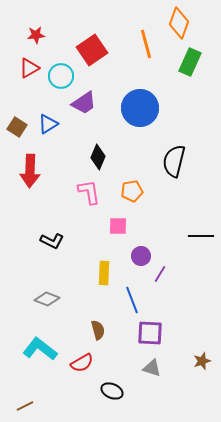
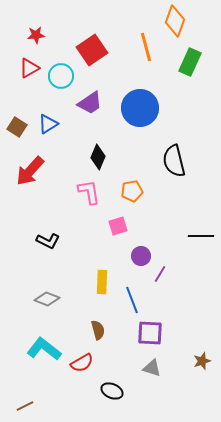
orange diamond: moved 4 px left, 2 px up
orange line: moved 3 px down
purple trapezoid: moved 6 px right
black semicircle: rotated 28 degrees counterclockwise
red arrow: rotated 40 degrees clockwise
pink square: rotated 18 degrees counterclockwise
black L-shape: moved 4 px left
yellow rectangle: moved 2 px left, 9 px down
cyan L-shape: moved 4 px right
